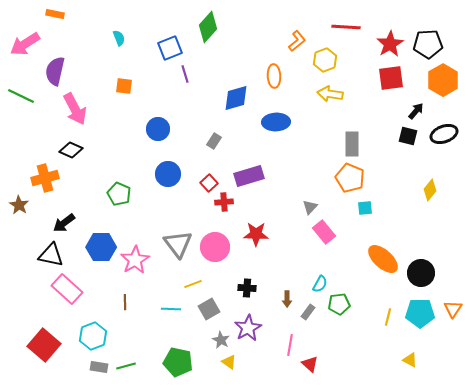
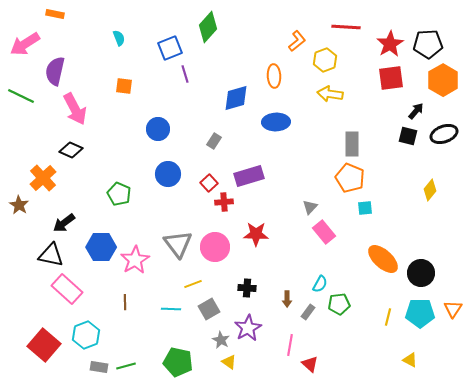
orange cross at (45, 178): moved 2 px left; rotated 28 degrees counterclockwise
cyan hexagon at (93, 336): moved 7 px left, 1 px up
